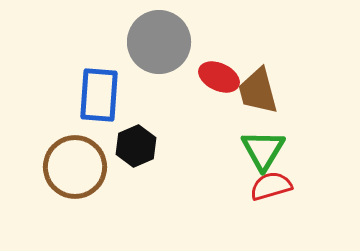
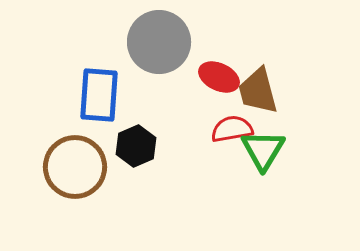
red semicircle: moved 39 px left, 57 px up; rotated 6 degrees clockwise
